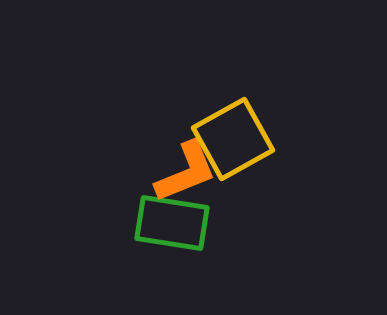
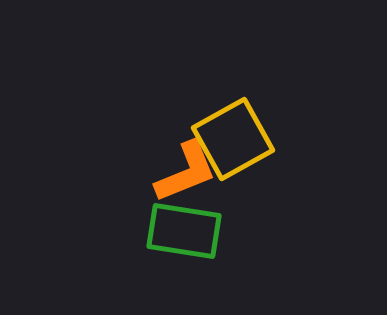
green rectangle: moved 12 px right, 8 px down
